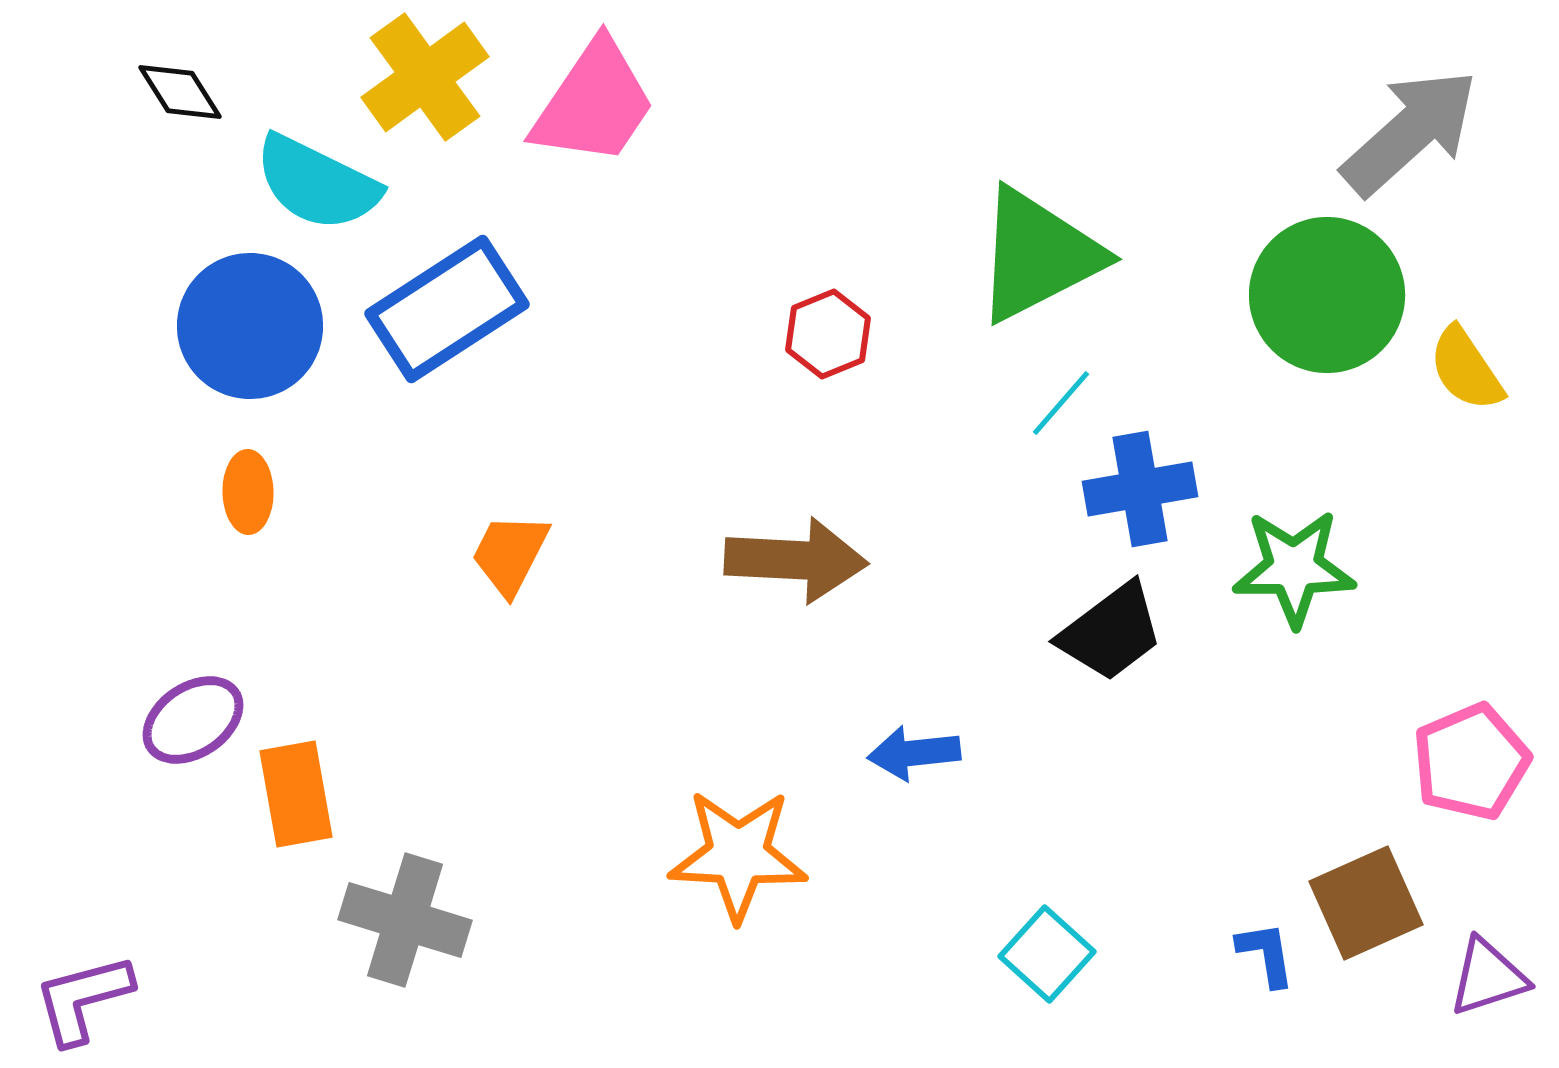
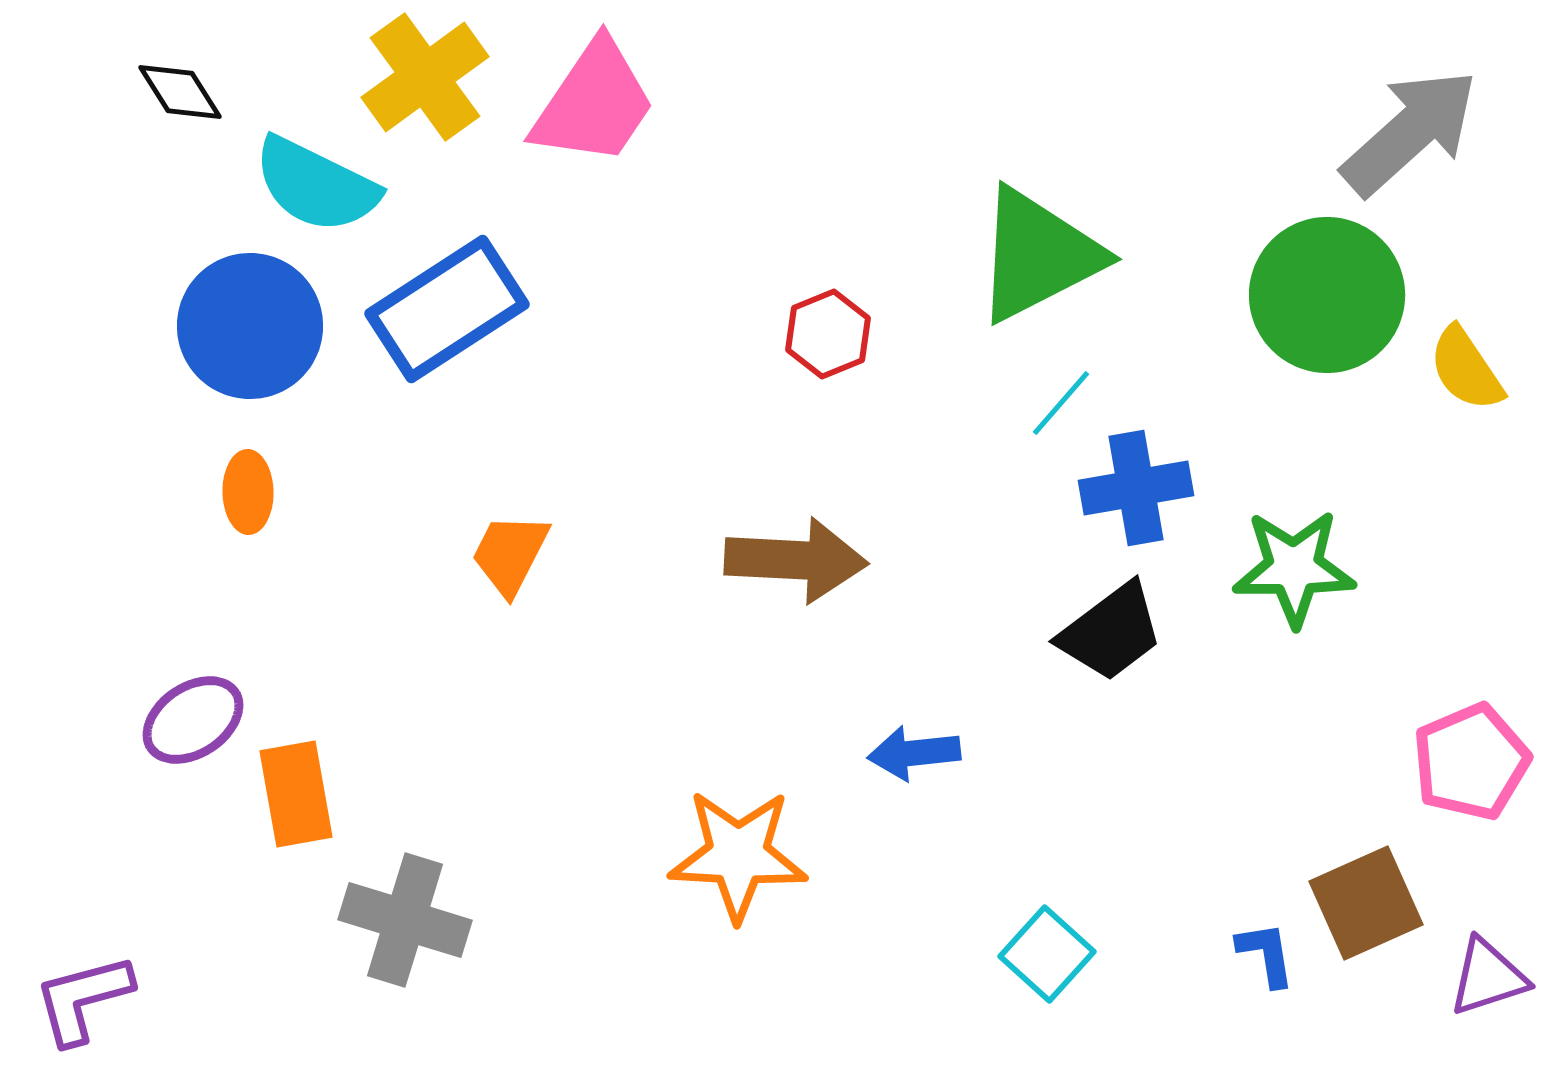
cyan semicircle: moved 1 px left, 2 px down
blue cross: moved 4 px left, 1 px up
